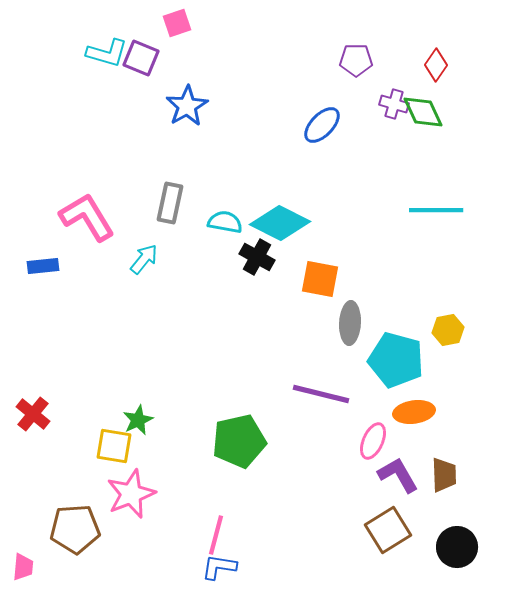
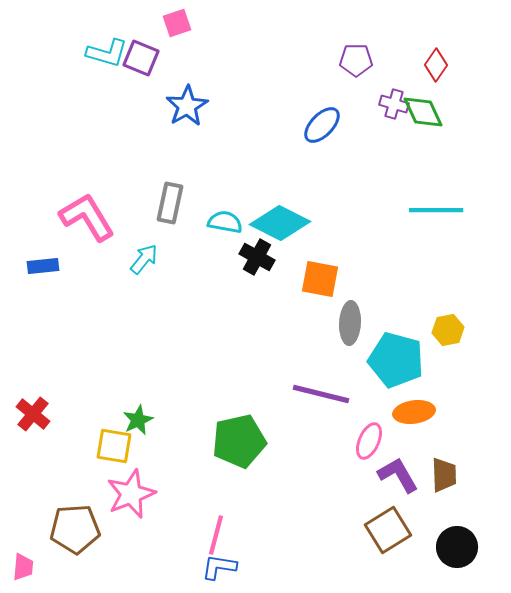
pink ellipse: moved 4 px left
